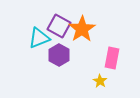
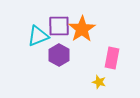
purple square: rotated 30 degrees counterclockwise
cyan triangle: moved 1 px left, 2 px up
yellow star: moved 1 px left, 1 px down; rotated 16 degrees counterclockwise
